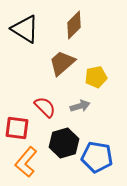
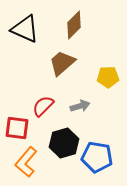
black triangle: rotated 8 degrees counterclockwise
yellow pentagon: moved 12 px right; rotated 10 degrees clockwise
red semicircle: moved 2 px left, 1 px up; rotated 90 degrees counterclockwise
